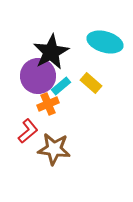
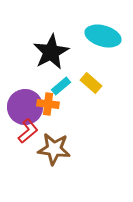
cyan ellipse: moved 2 px left, 6 px up
purple circle: moved 13 px left, 31 px down
orange cross: rotated 30 degrees clockwise
